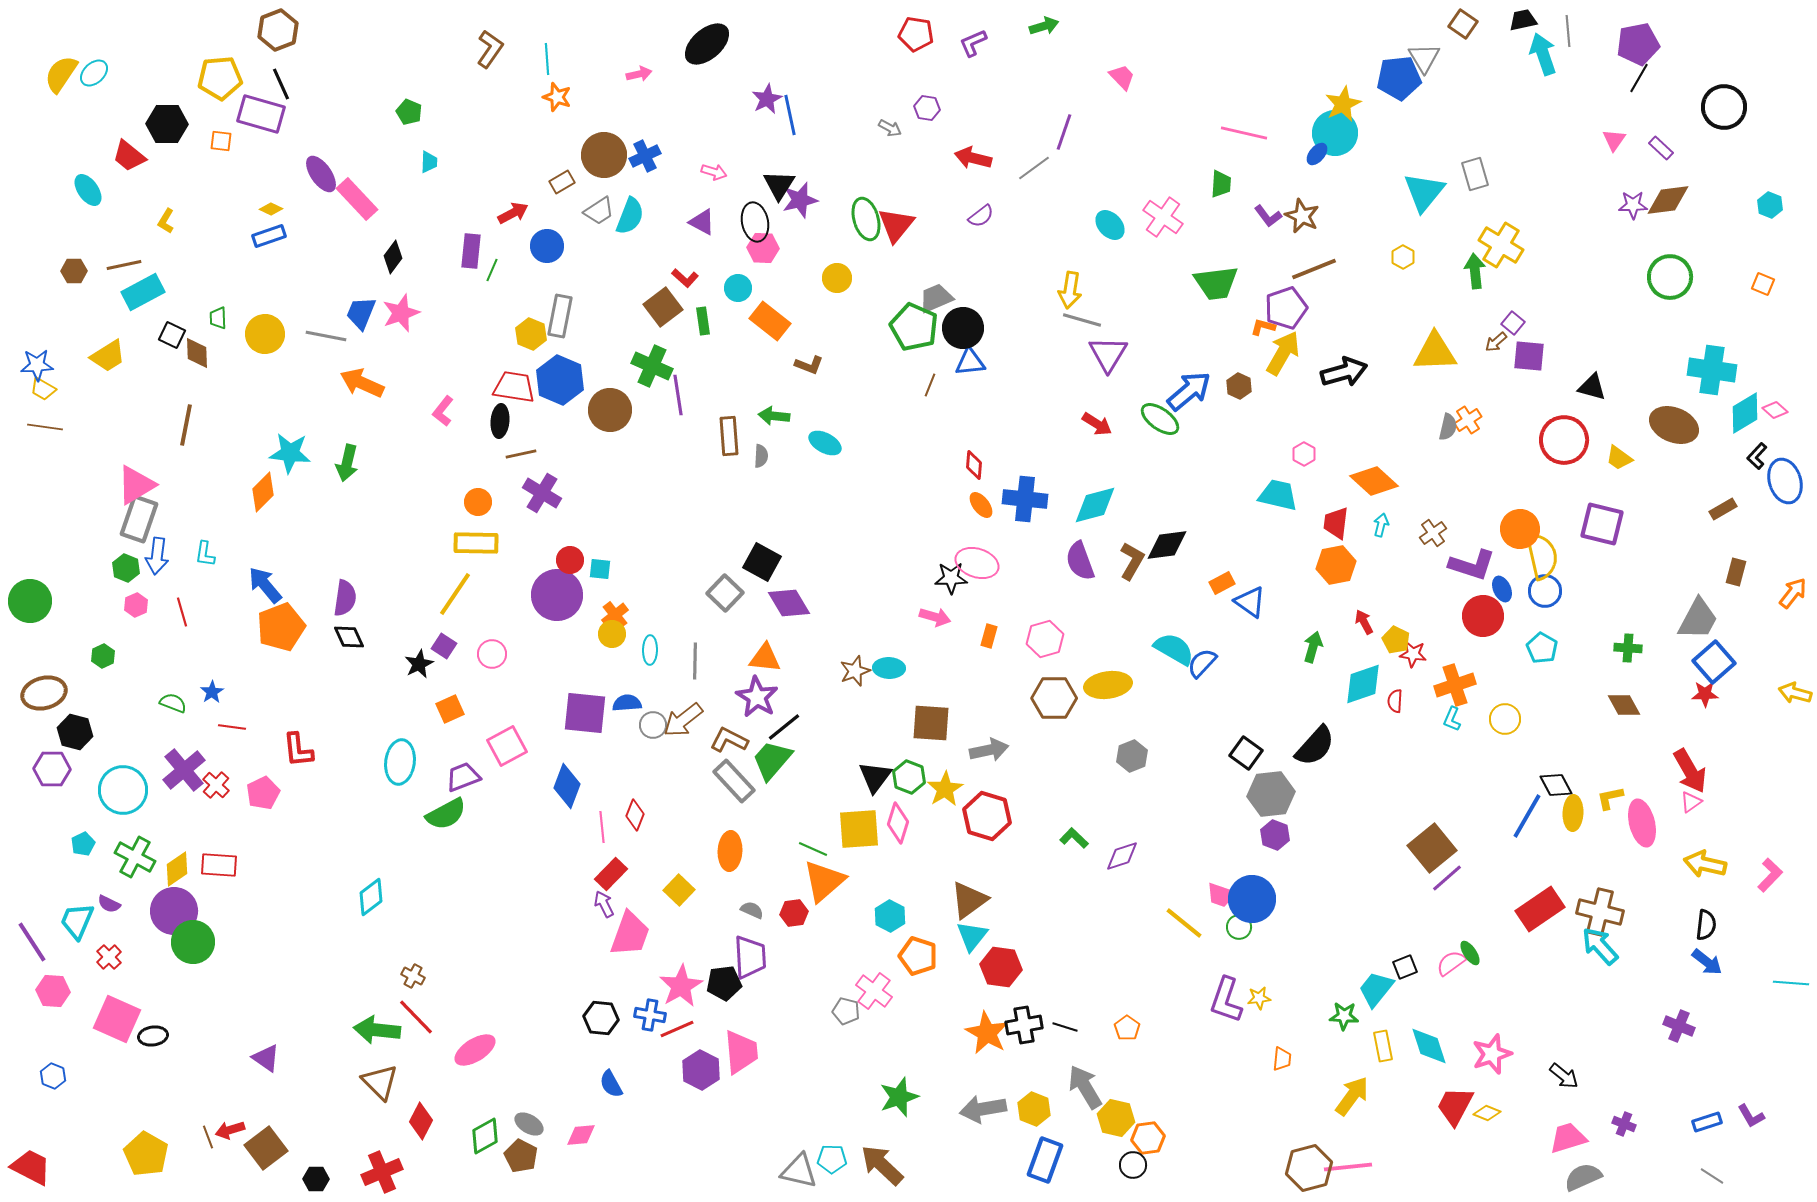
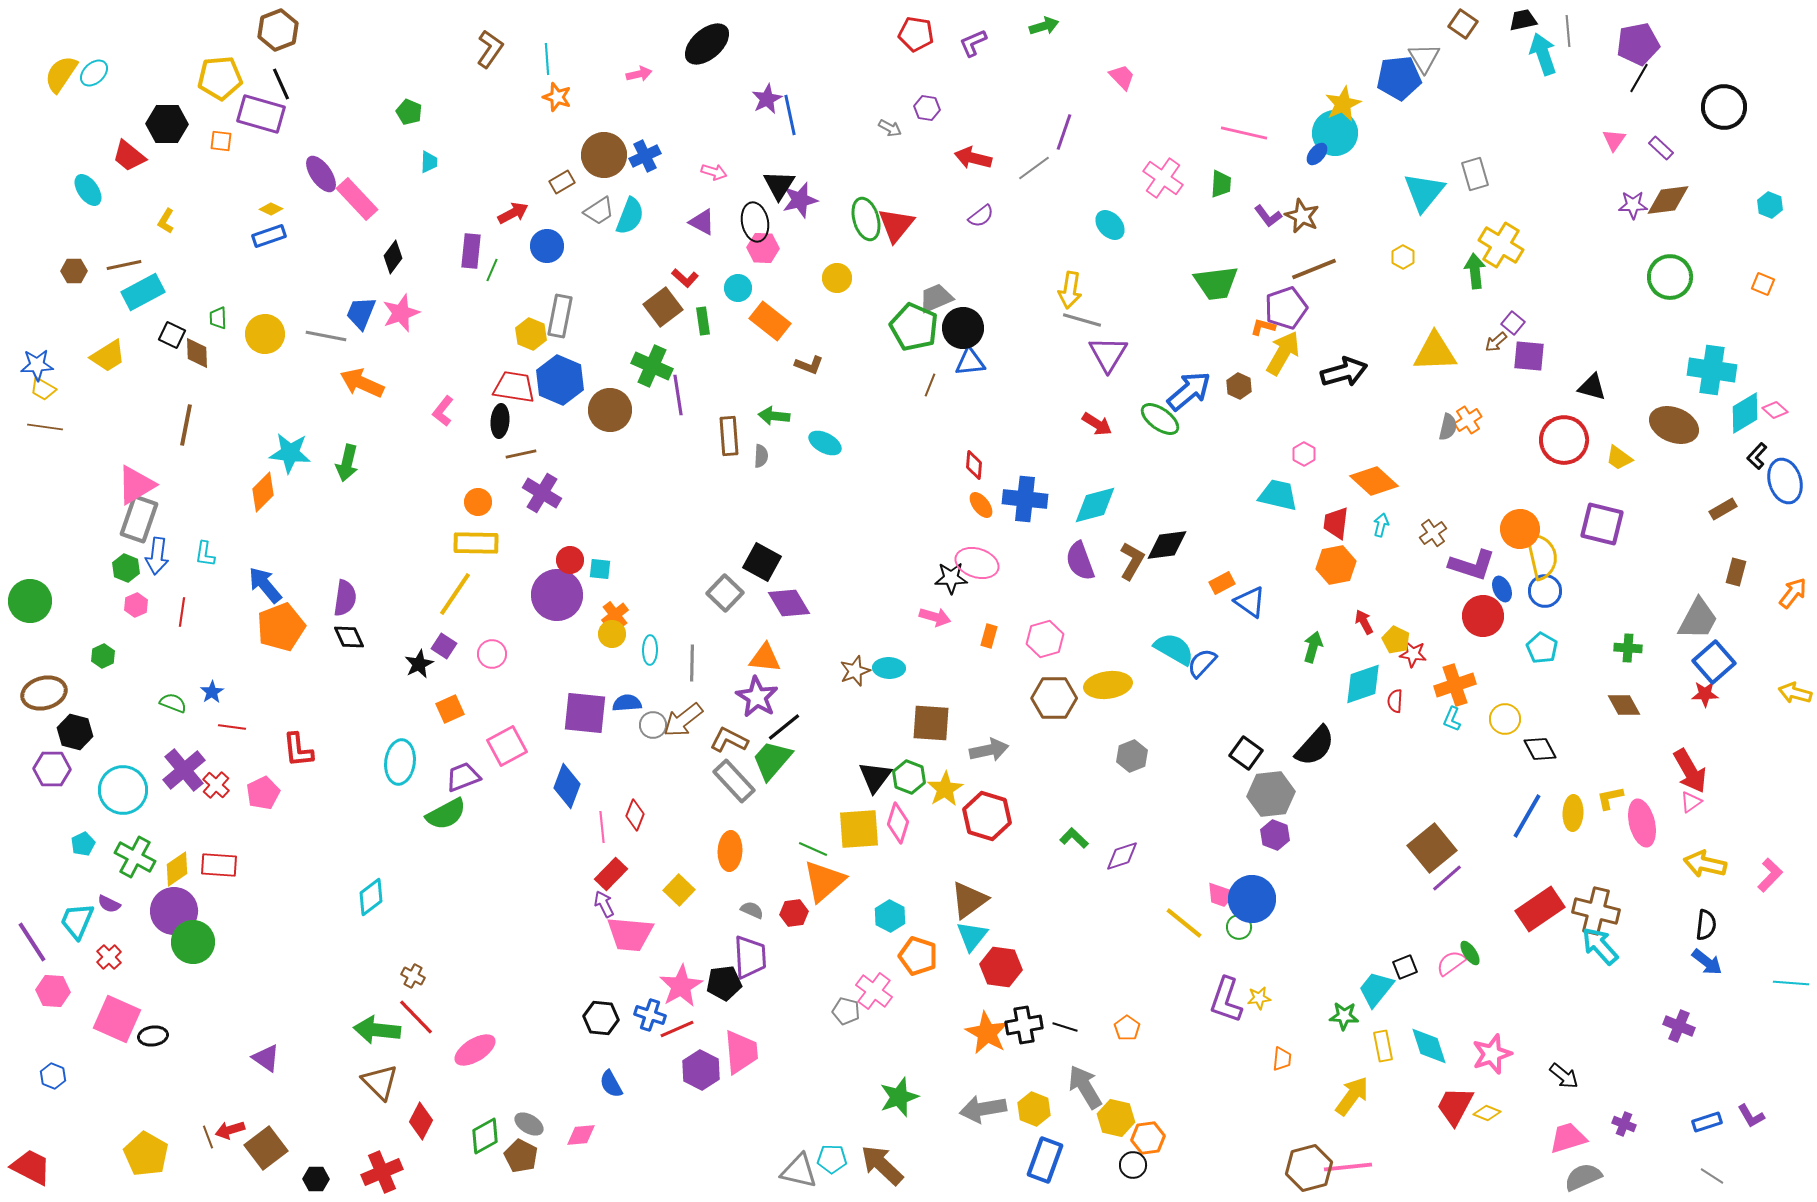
pink cross at (1163, 217): moved 39 px up
red line at (182, 612): rotated 24 degrees clockwise
gray line at (695, 661): moved 3 px left, 2 px down
black diamond at (1556, 785): moved 16 px left, 36 px up
brown cross at (1600, 912): moved 4 px left, 1 px up
pink trapezoid at (630, 934): rotated 75 degrees clockwise
blue cross at (650, 1015): rotated 8 degrees clockwise
